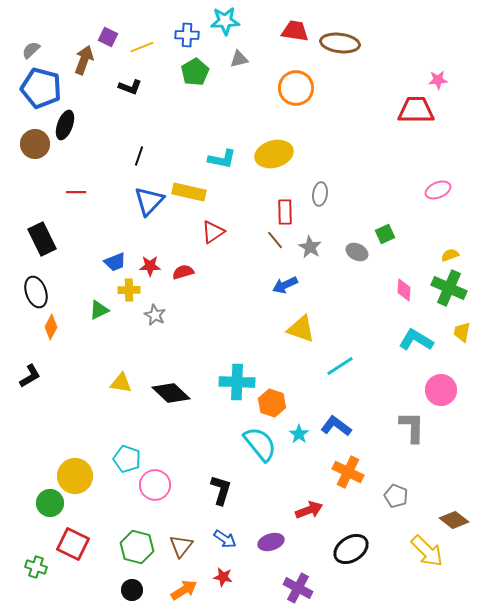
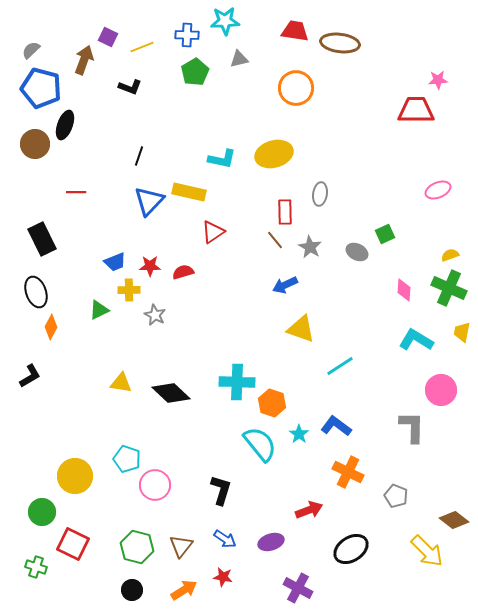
green circle at (50, 503): moved 8 px left, 9 px down
